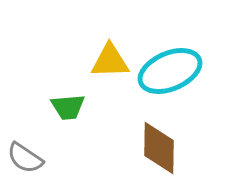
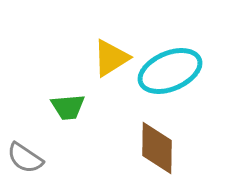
yellow triangle: moved 1 px right, 3 px up; rotated 30 degrees counterclockwise
brown diamond: moved 2 px left
